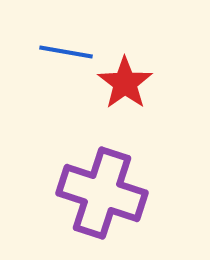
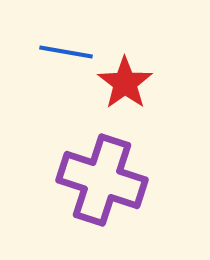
purple cross: moved 13 px up
